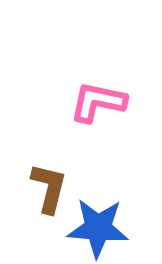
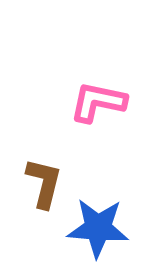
brown L-shape: moved 5 px left, 5 px up
